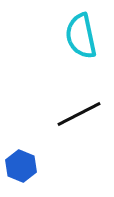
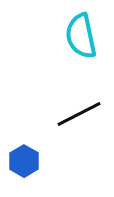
blue hexagon: moved 3 px right, 5 px up; rotated 8 degrees clockwise
